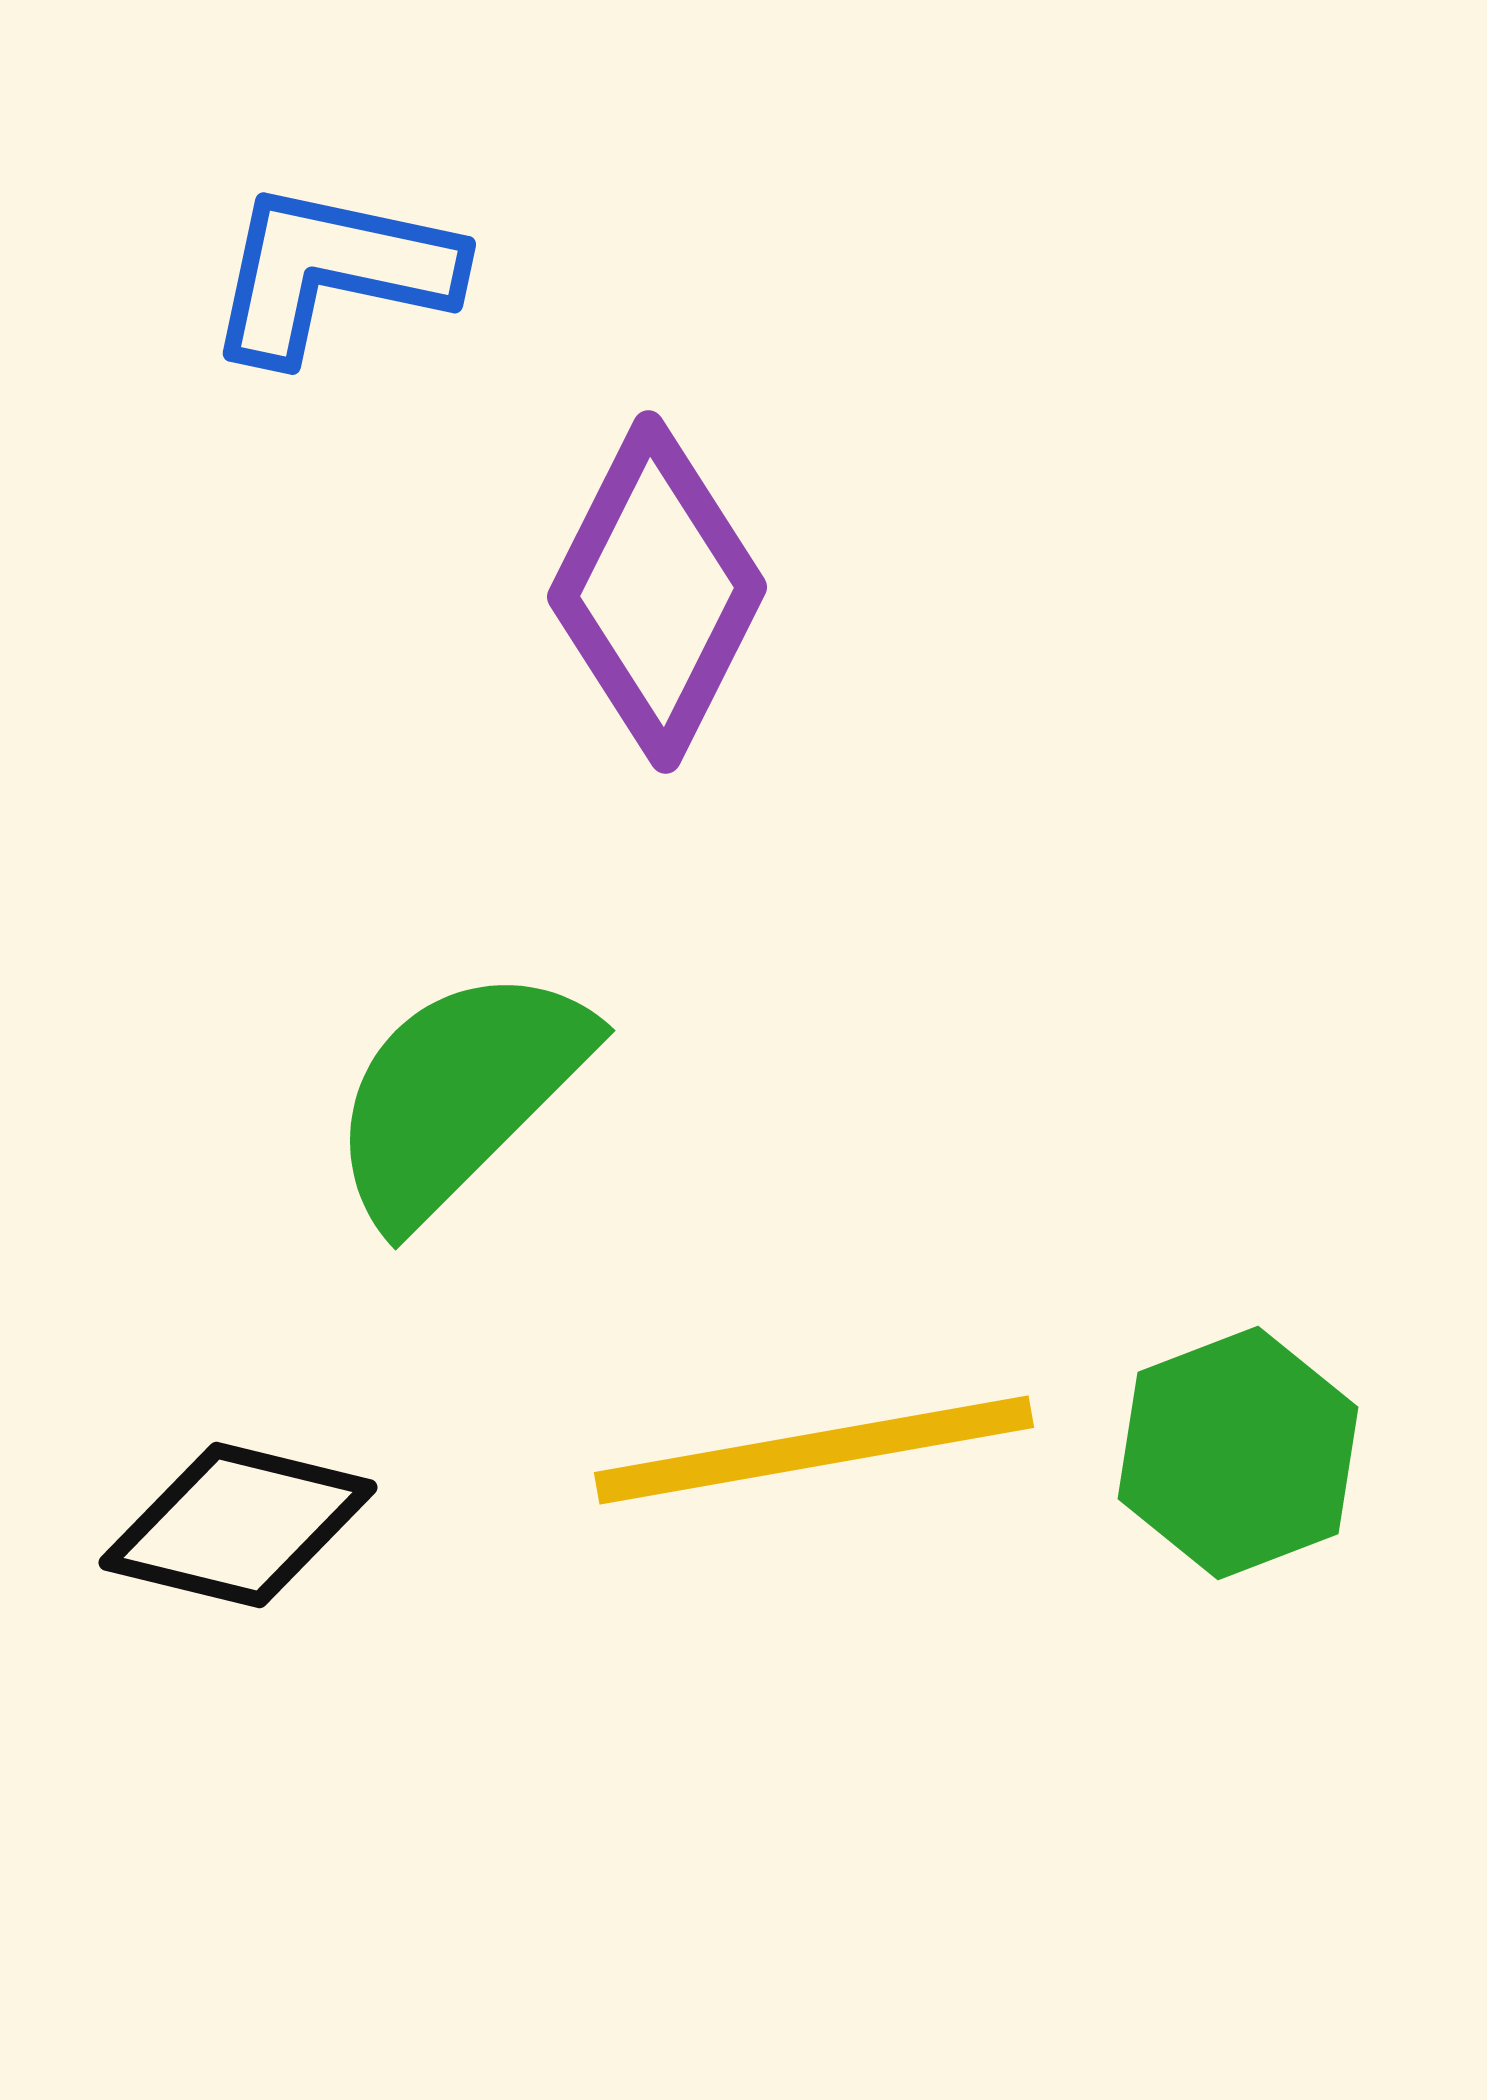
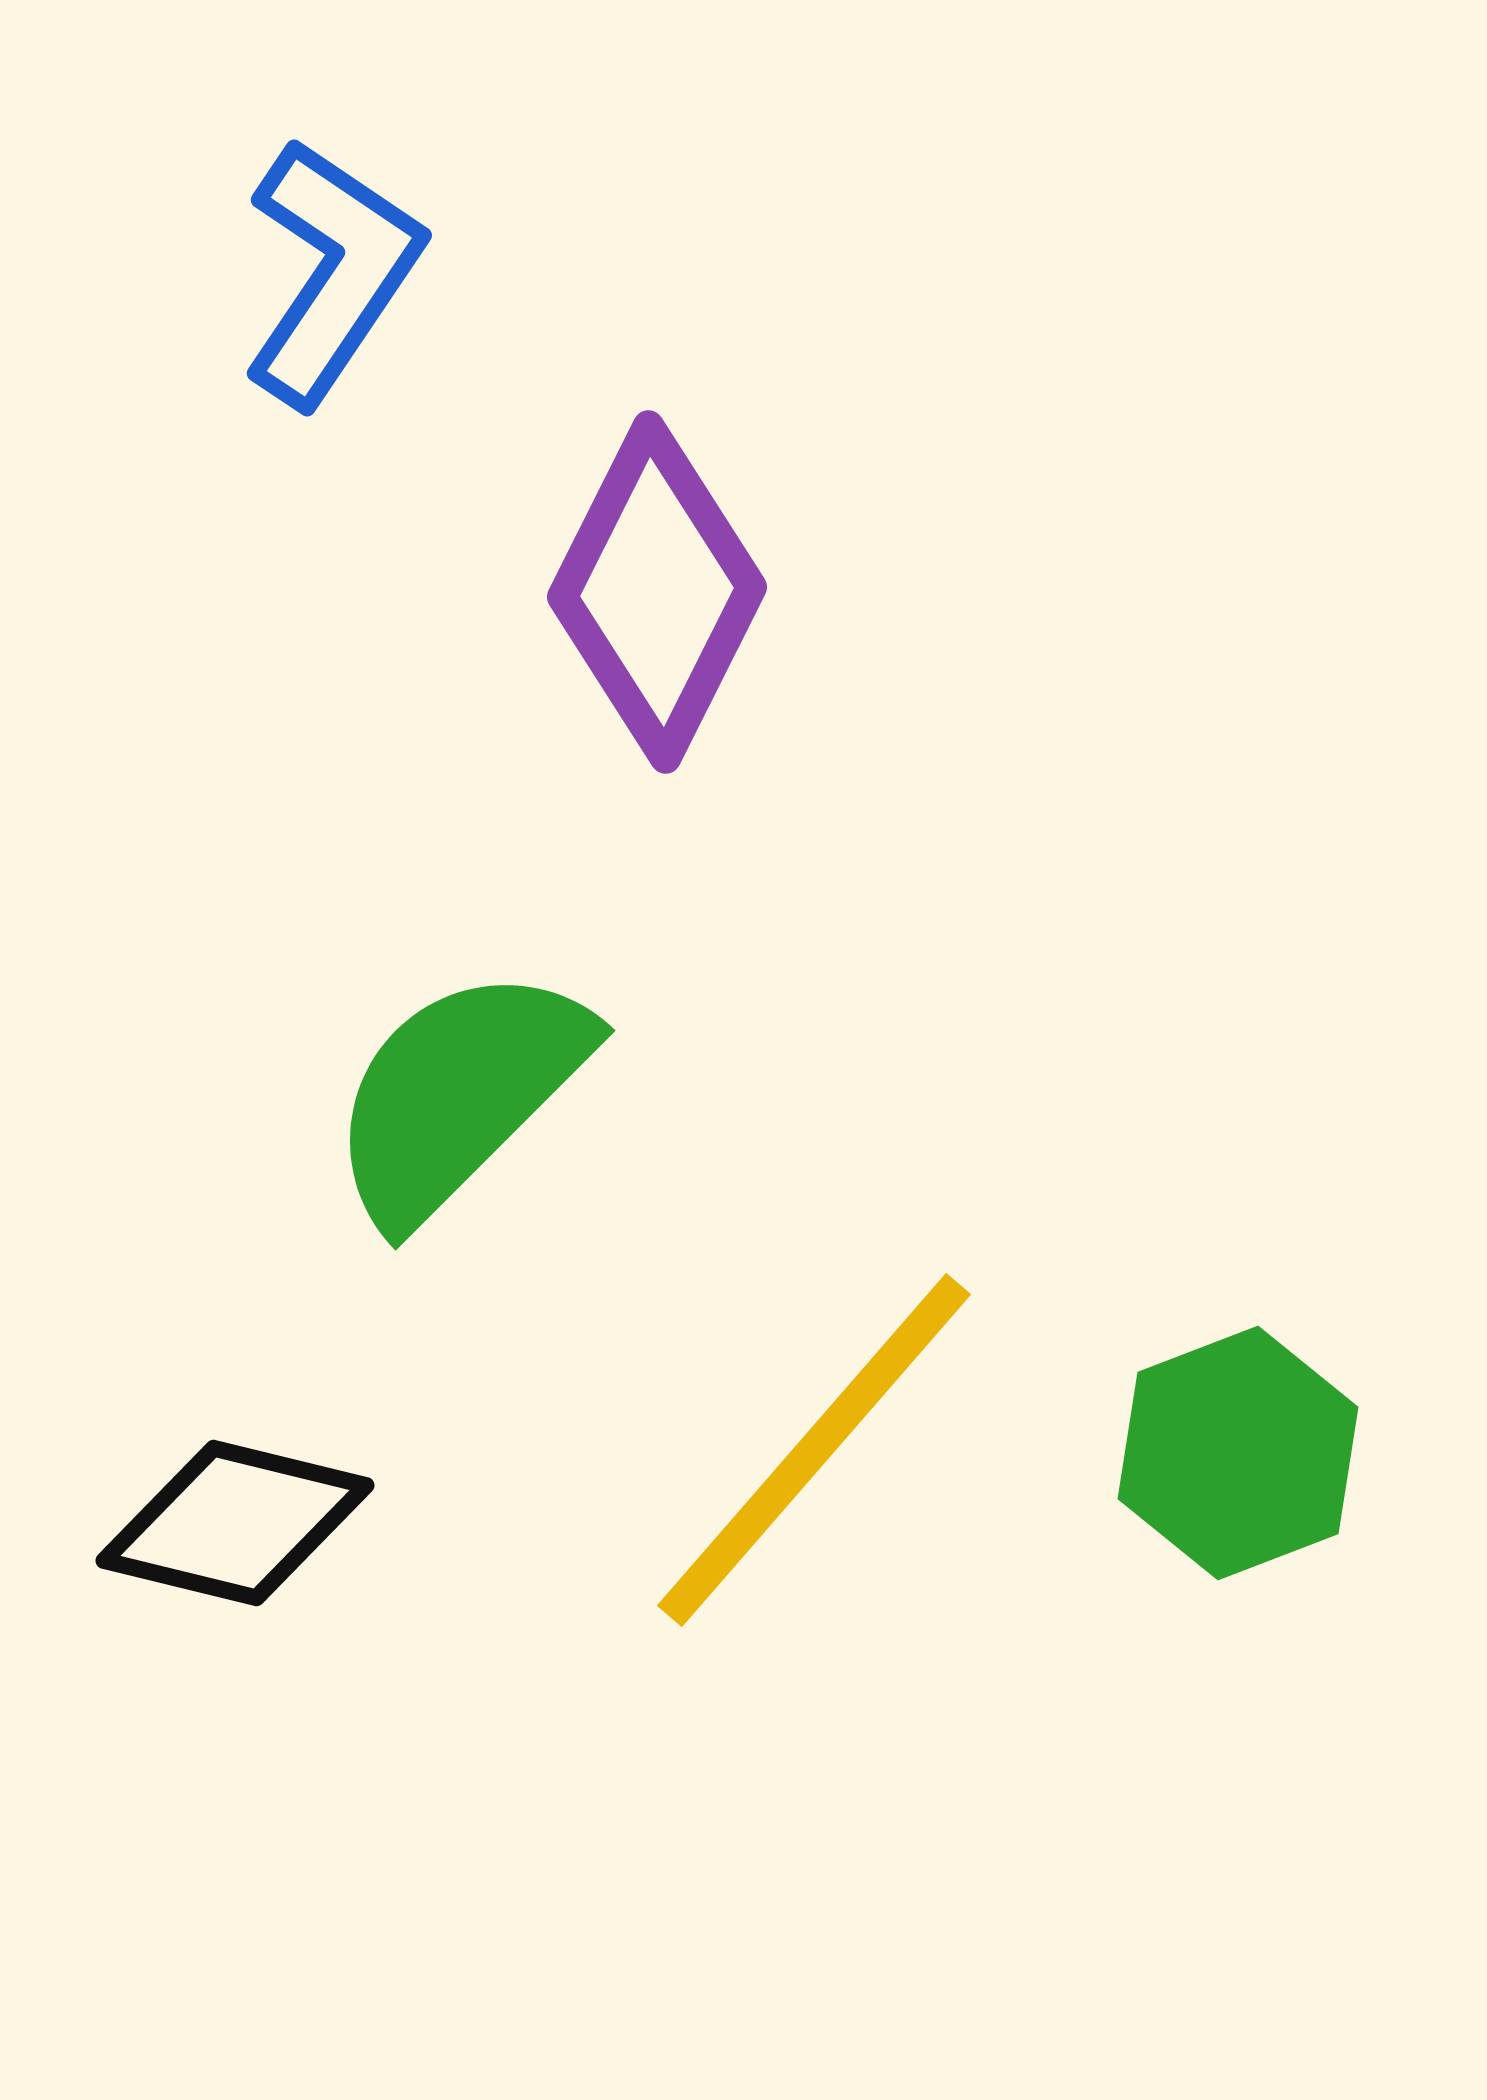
blue L-shape: rotated 112 degrees clockwise
yellow line: rotated 39 degrees counterclockwise
black diamond: moved 3 px left, 2 px up
